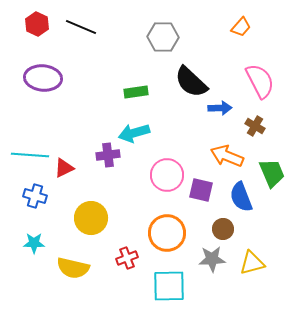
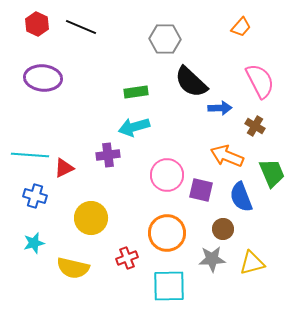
gray hexagon: moved 2 px right, 2 px down
cyan arrow: moved 6 px up
cyan star: rotated 15 degrees counterclockwise
